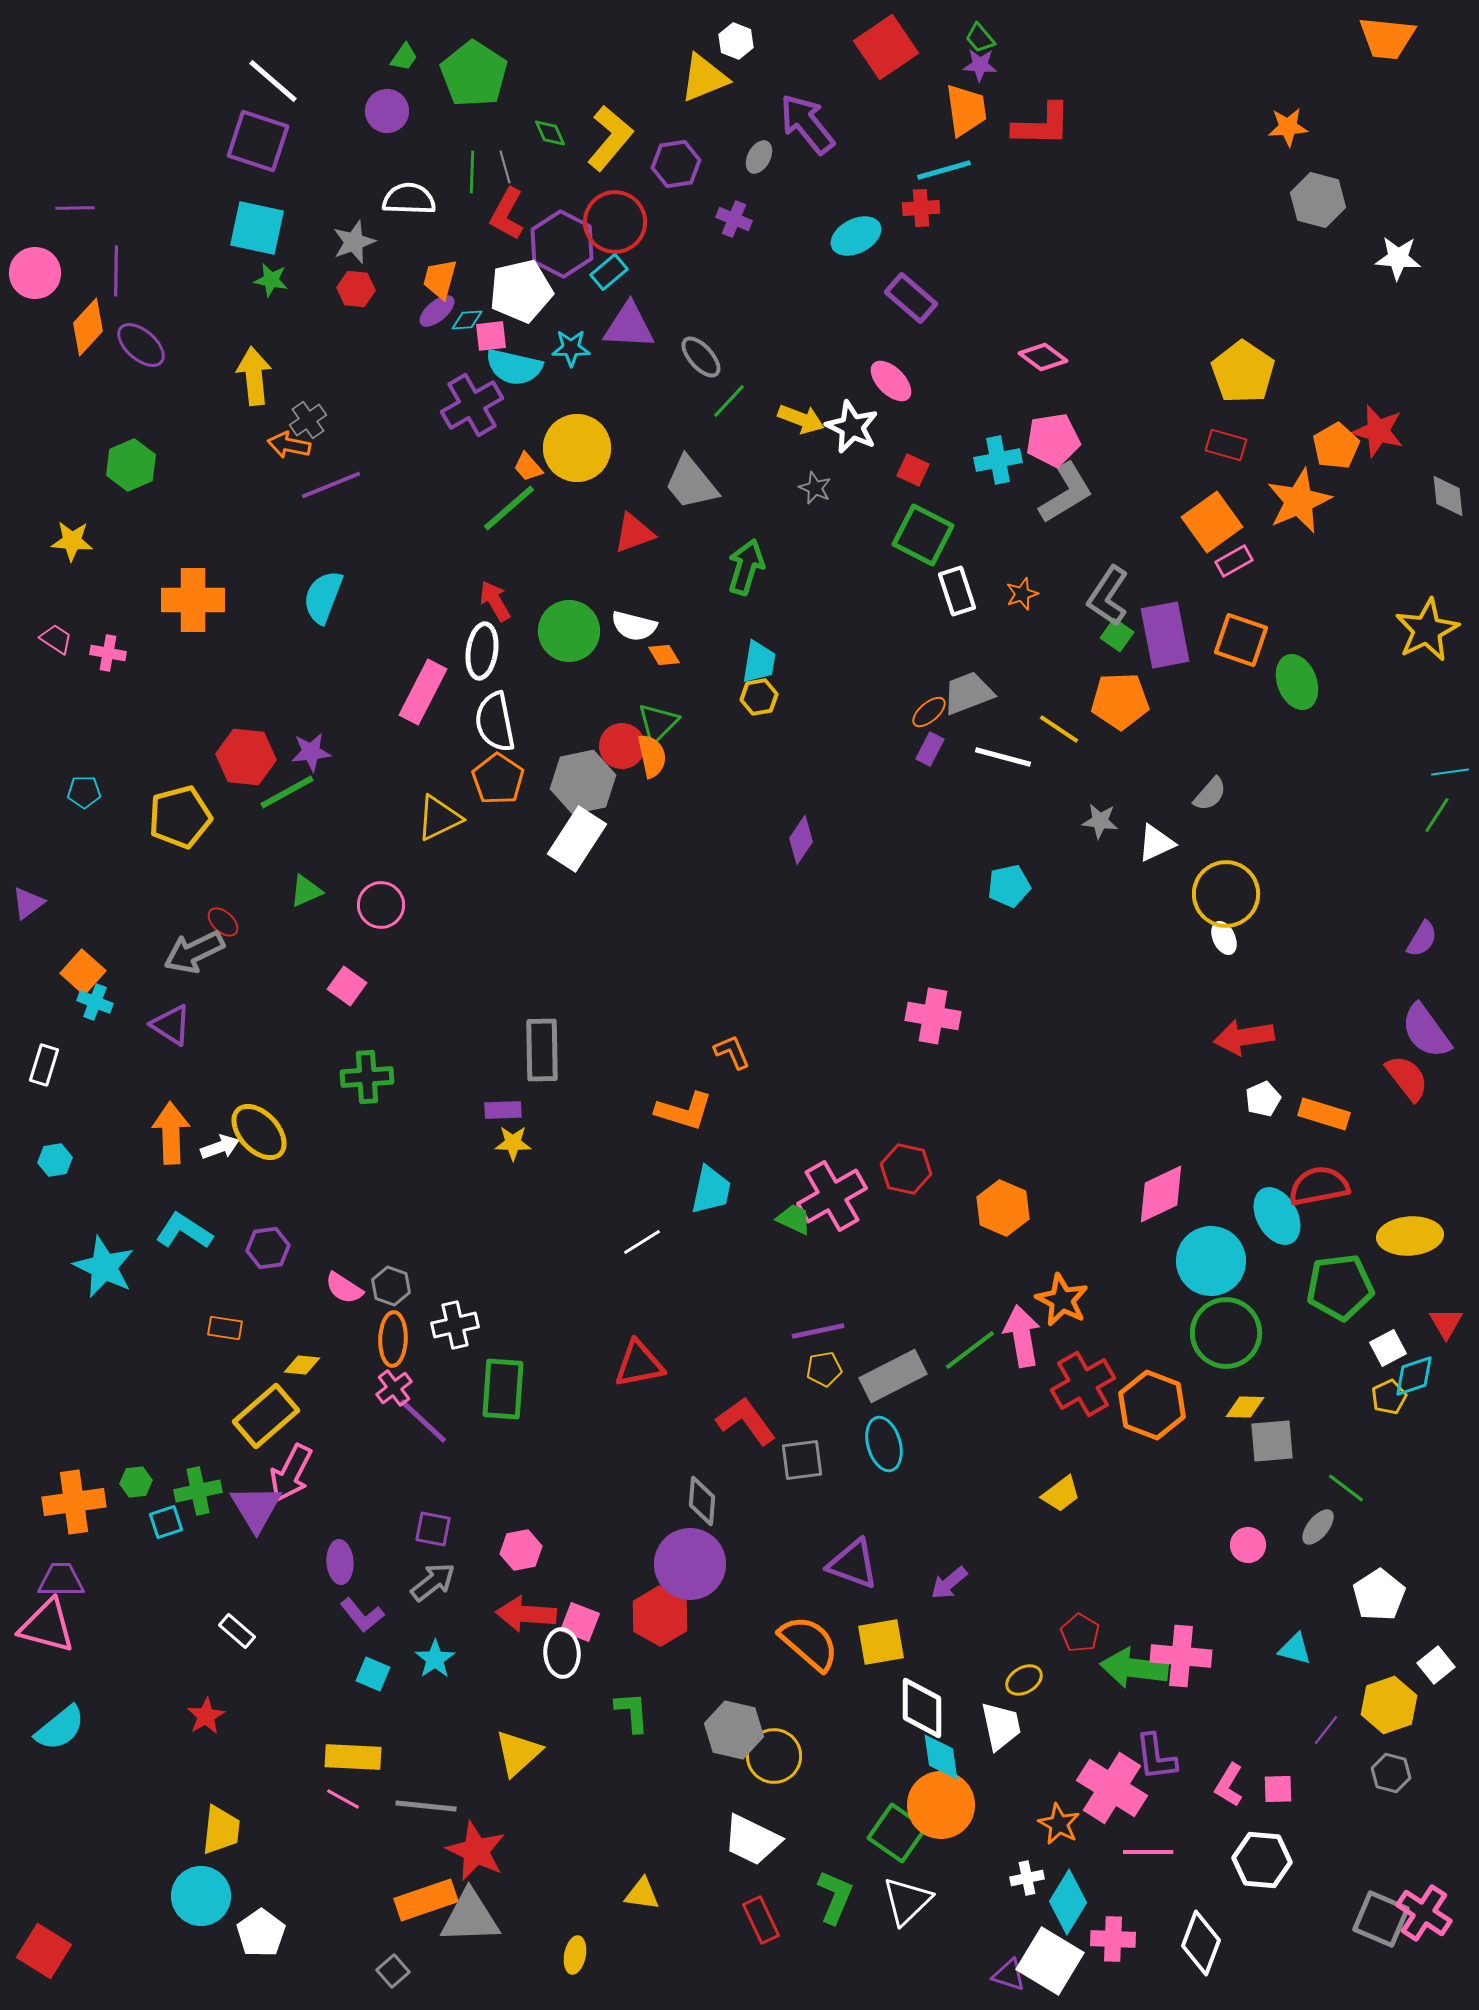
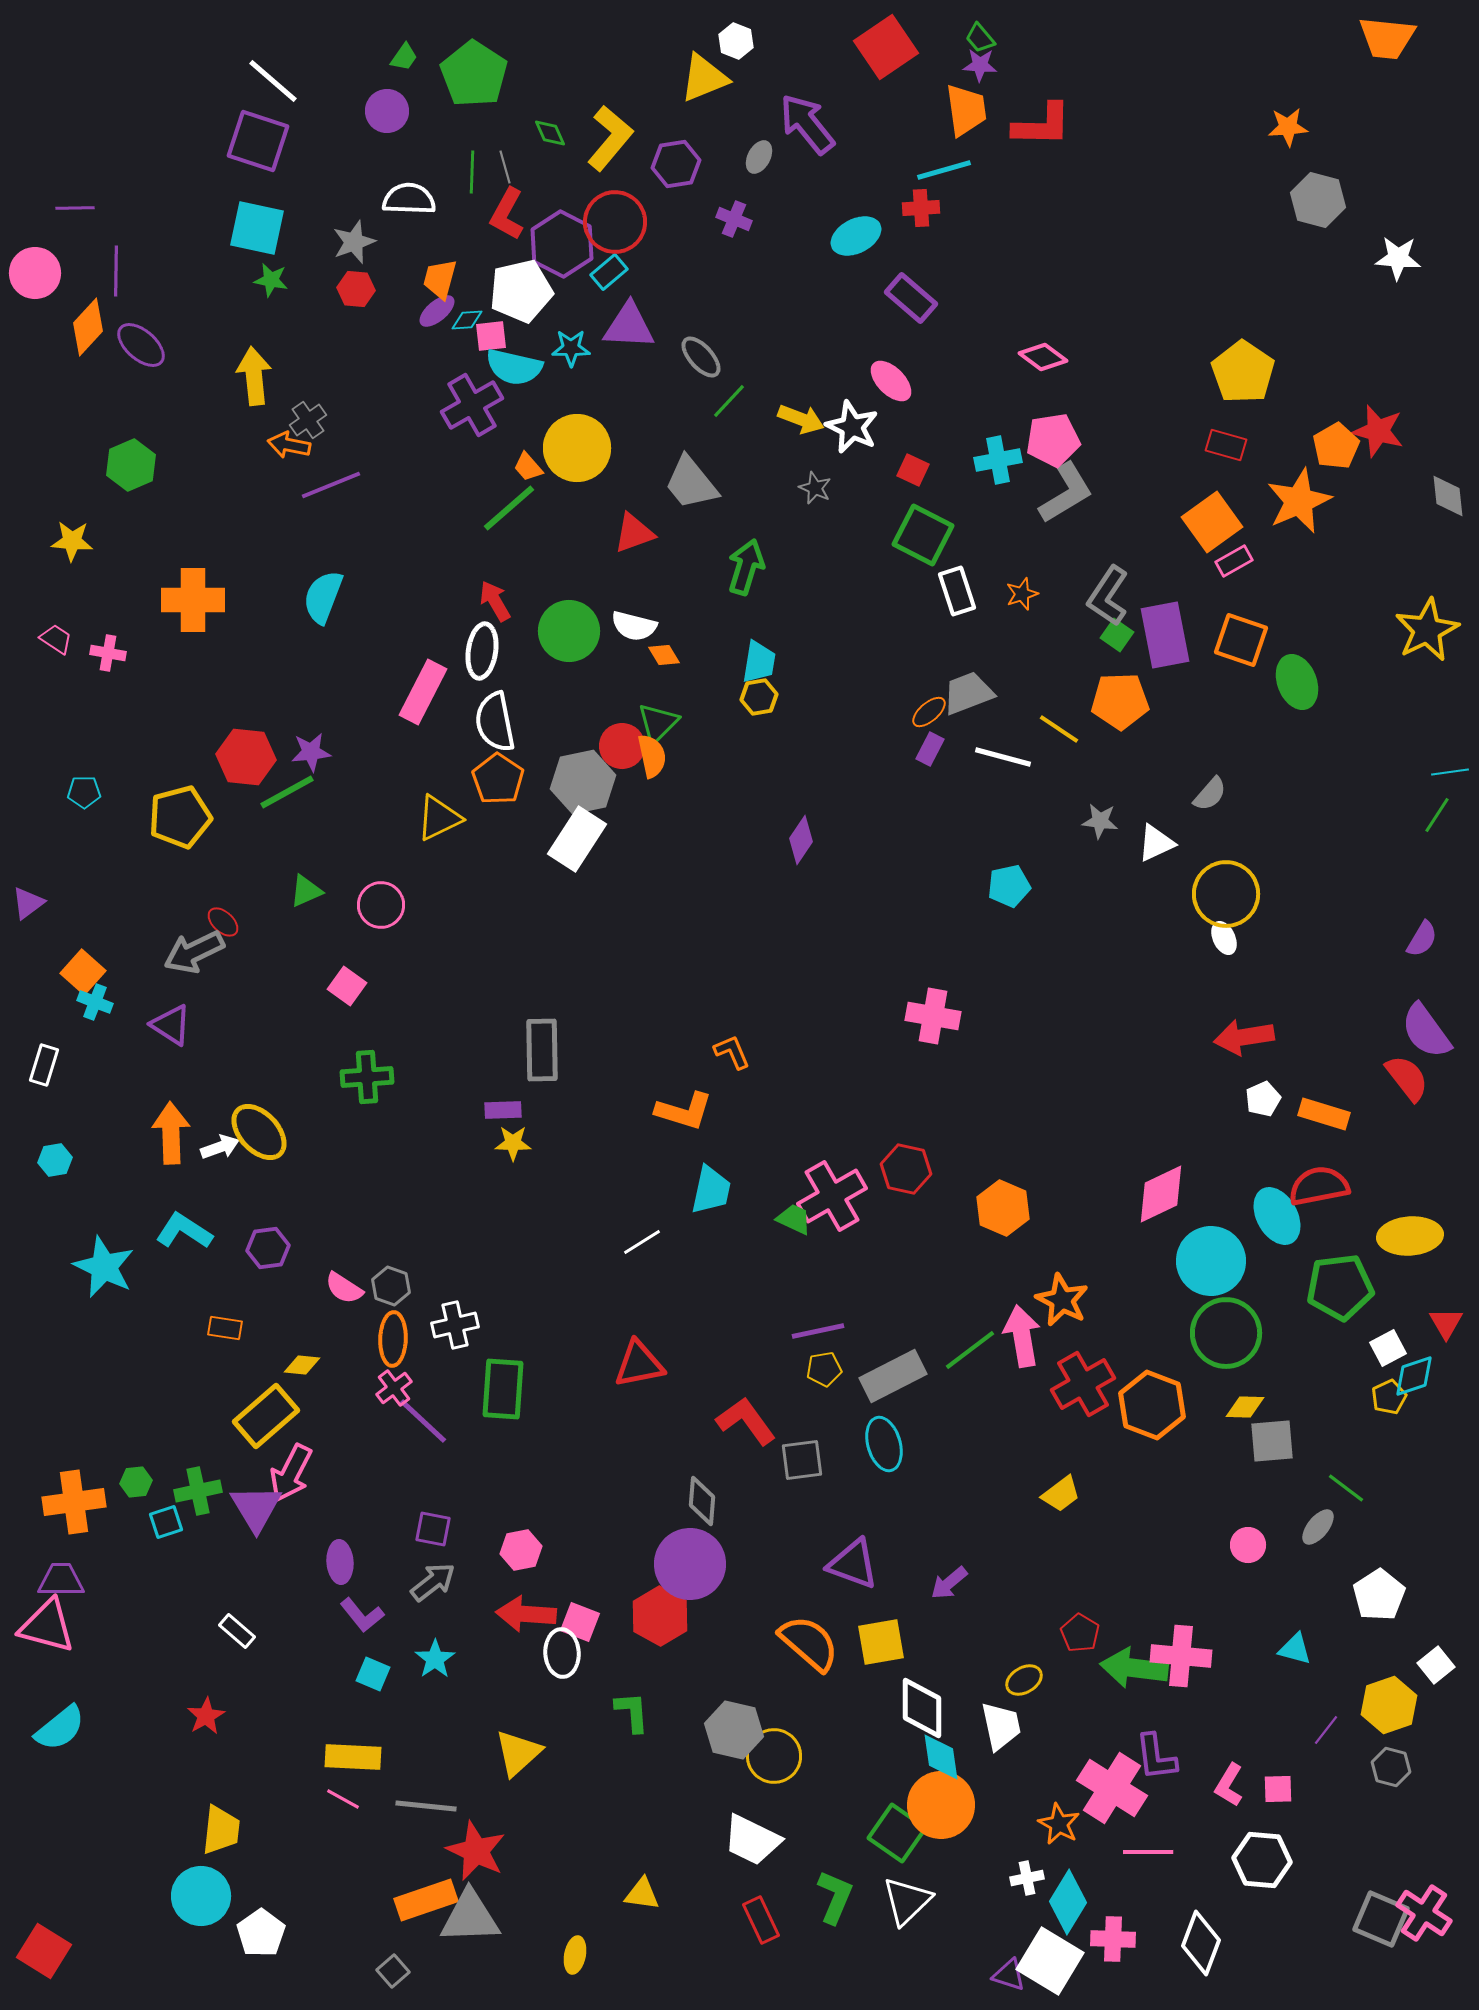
gray hexagon at (1391, 1773): moved 6 px up
